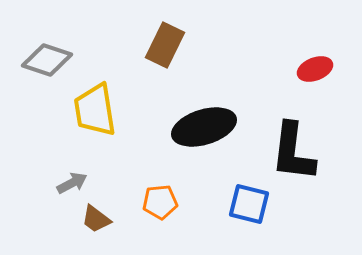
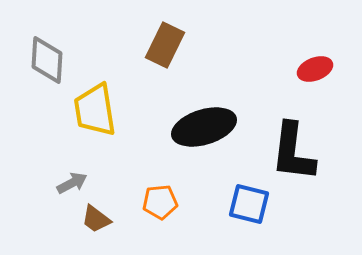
gray diamond: rotated 75 degrees clockwise
